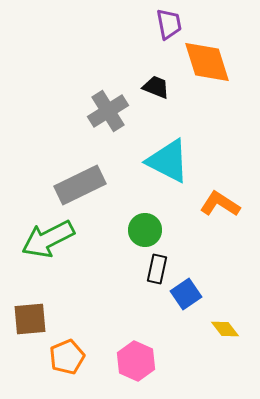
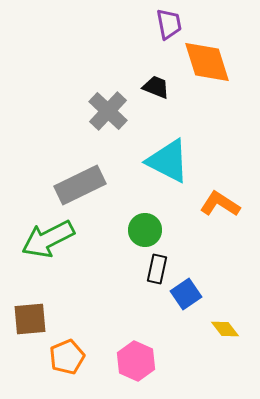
gray cross: rotated 15 degrees counterclockwise
